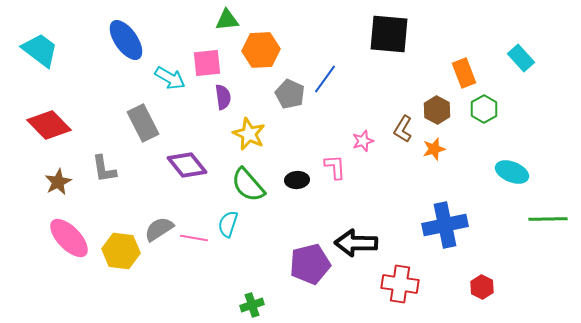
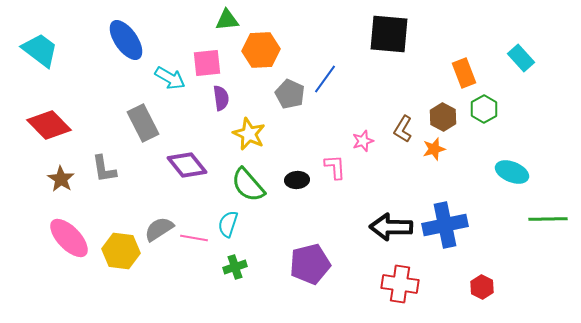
purple semicircle: moved 2 px left, 1 px down
brown hexagon: moved 6 px right, 7 px down
brown star: moved 3 px right, 3 px up; rotated 12 degrees counterclockwise
black arrow: moved 35 px right, 16 px up
green cross: moved 17 px left, 38 px up
